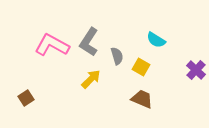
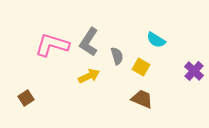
pink L-shape: rotated 12 degrees counterclockwise
purple cross: moved 2 px left, 1 px down
yellow arrow: moved 2 px left, 3 px up; rotated 20 degrees clockwise
